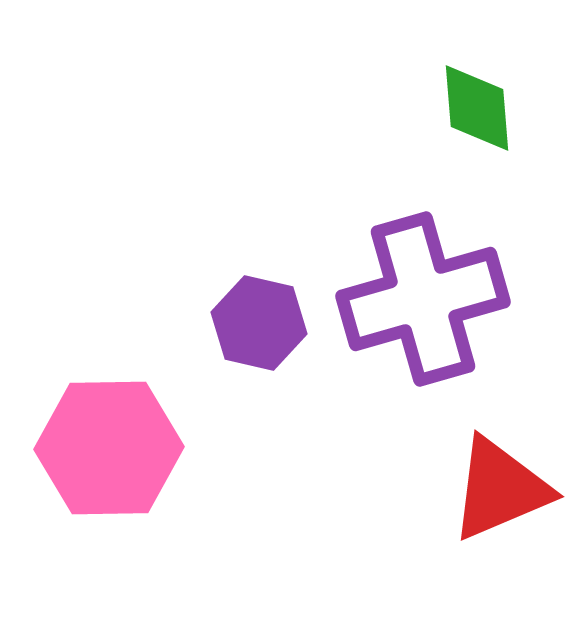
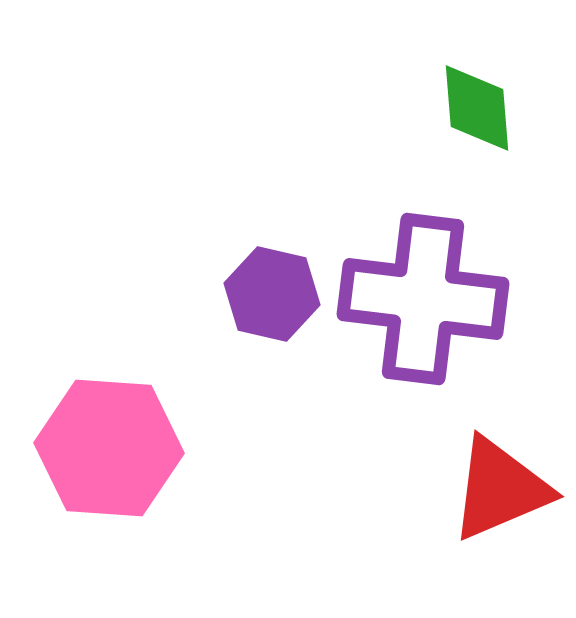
purple cross: rotated 23 degrees clockwise
purple hexagon: moved 13 px right, 29 px up
pink hexagon: rotated 5 degrees clockwise
